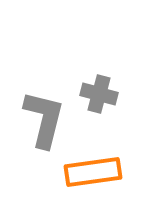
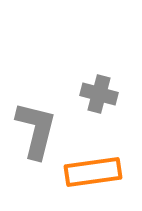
gray L-shape: moved 8 px left, 11 px down
